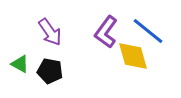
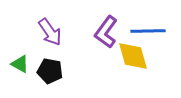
blue line: rotated 40 degrees counterclockwise
